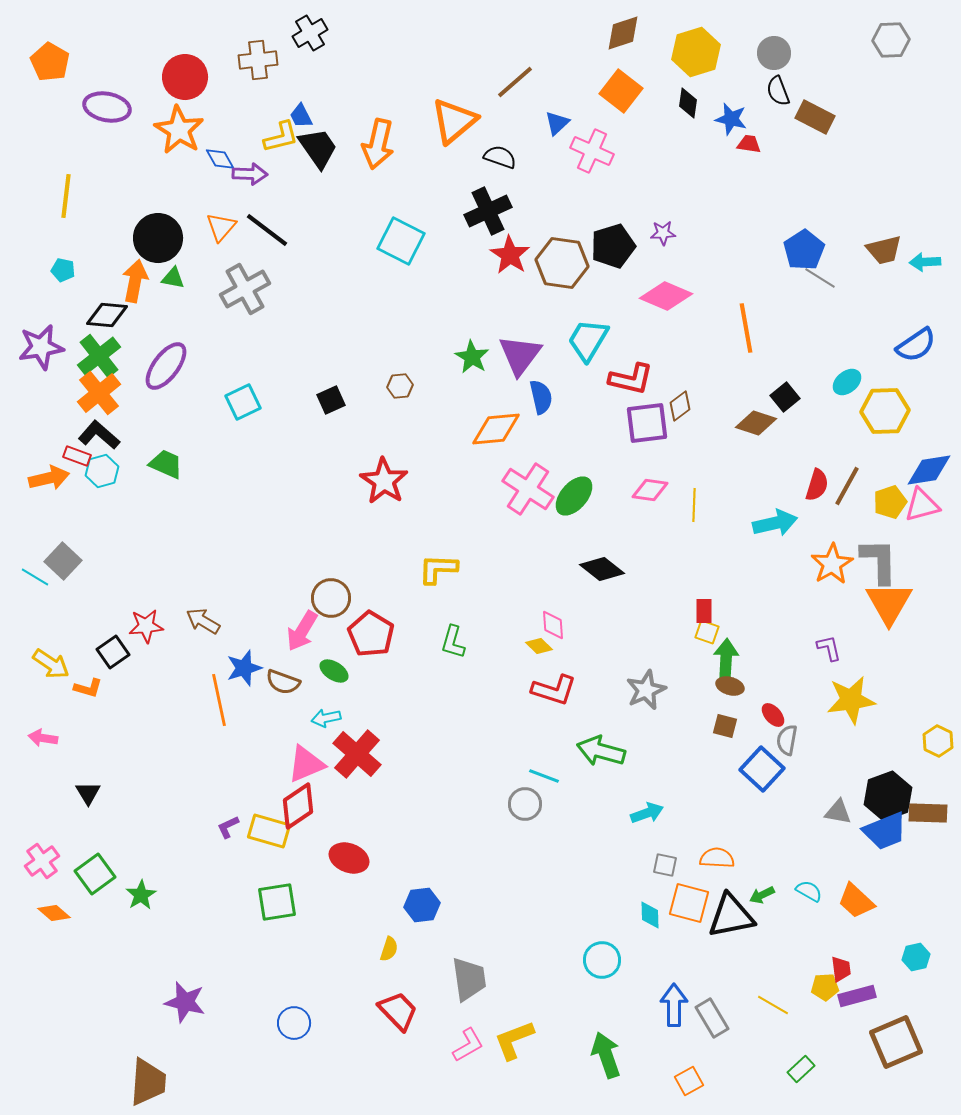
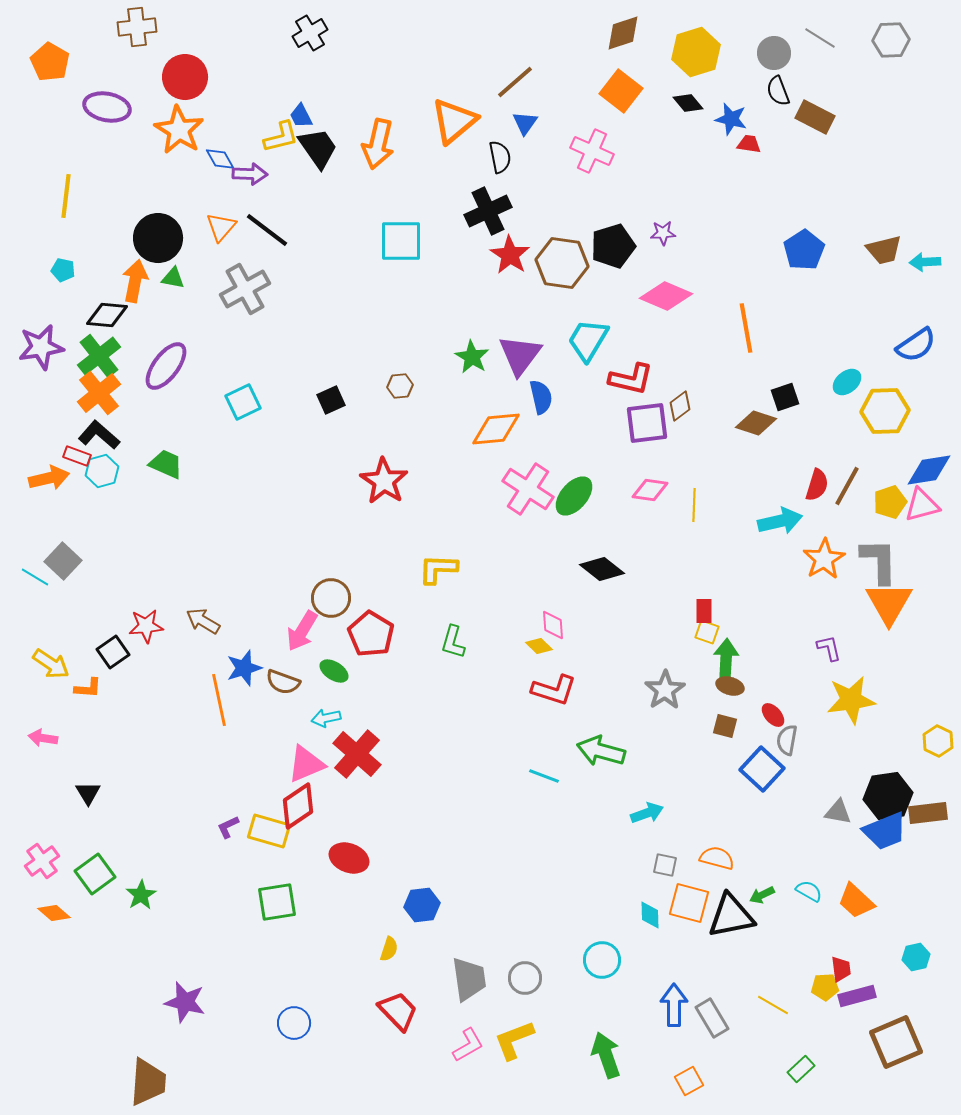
brown cross at (258, 60): moved 121 px left, 33 px up
black diamond at (688, 103): rotated 48 degrees counterclockwise
blue triangle at (557, 123): moved 32 px left; rotated 12 degrees counterclockwise
black semicircle at (500, 157): rotated 60 degrees clockwise
cyan square at (401, 241): rotated 27 degrees counterclockwise
gray line at (820, 278): moved 240 px up
black square at (785, 397): rotated 20 degrees clockwise
cyan arrow at (775, 523): moved 5 px right, 2 px up
orange star at (832, 564): moved 8 px left, 5 px up
orange L-shape at (88, 688): rotated 12 degrees counterclockwise
gray star at (646, 690): moved 19 px right; rotated 9 degrees counterclockwise
black hexagon at (888, 796): rotated 12 degrees clockwise
gray circle at (525, 804): moved 174 px down
brown rectangle at (928, 813): rotated 9 degrees counterclockwise
orange semicircle at (717, 858): rotated 12 degrees clockwise
